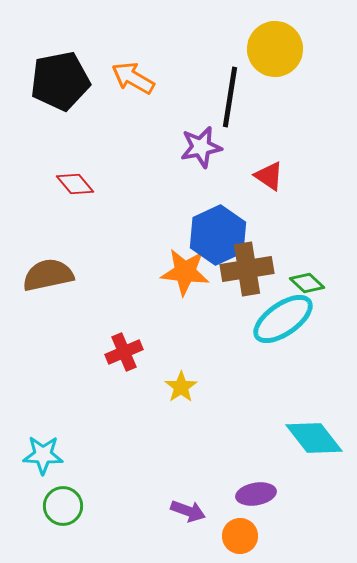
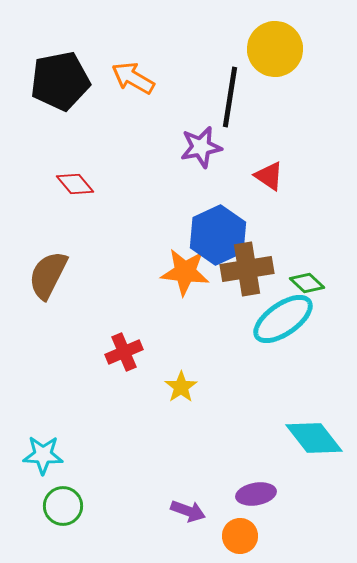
brown semicircle: rotated 51 degrees counterclockwise
